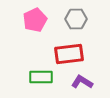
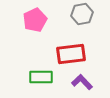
gray hexagon: moved 6 px right, 5 px up; rotated 10 degrees counterclockwise
red rectangle: moved 2 px right
purple L-shape: rotated 15 degrees clockwise
